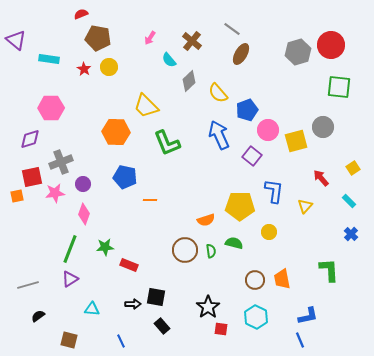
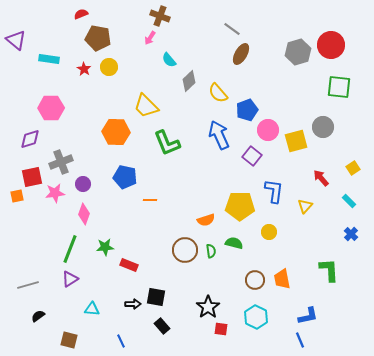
brown cross at (192, 41): moved 32 px left, 25 px up; rotated 18 degrees counterclockwise
